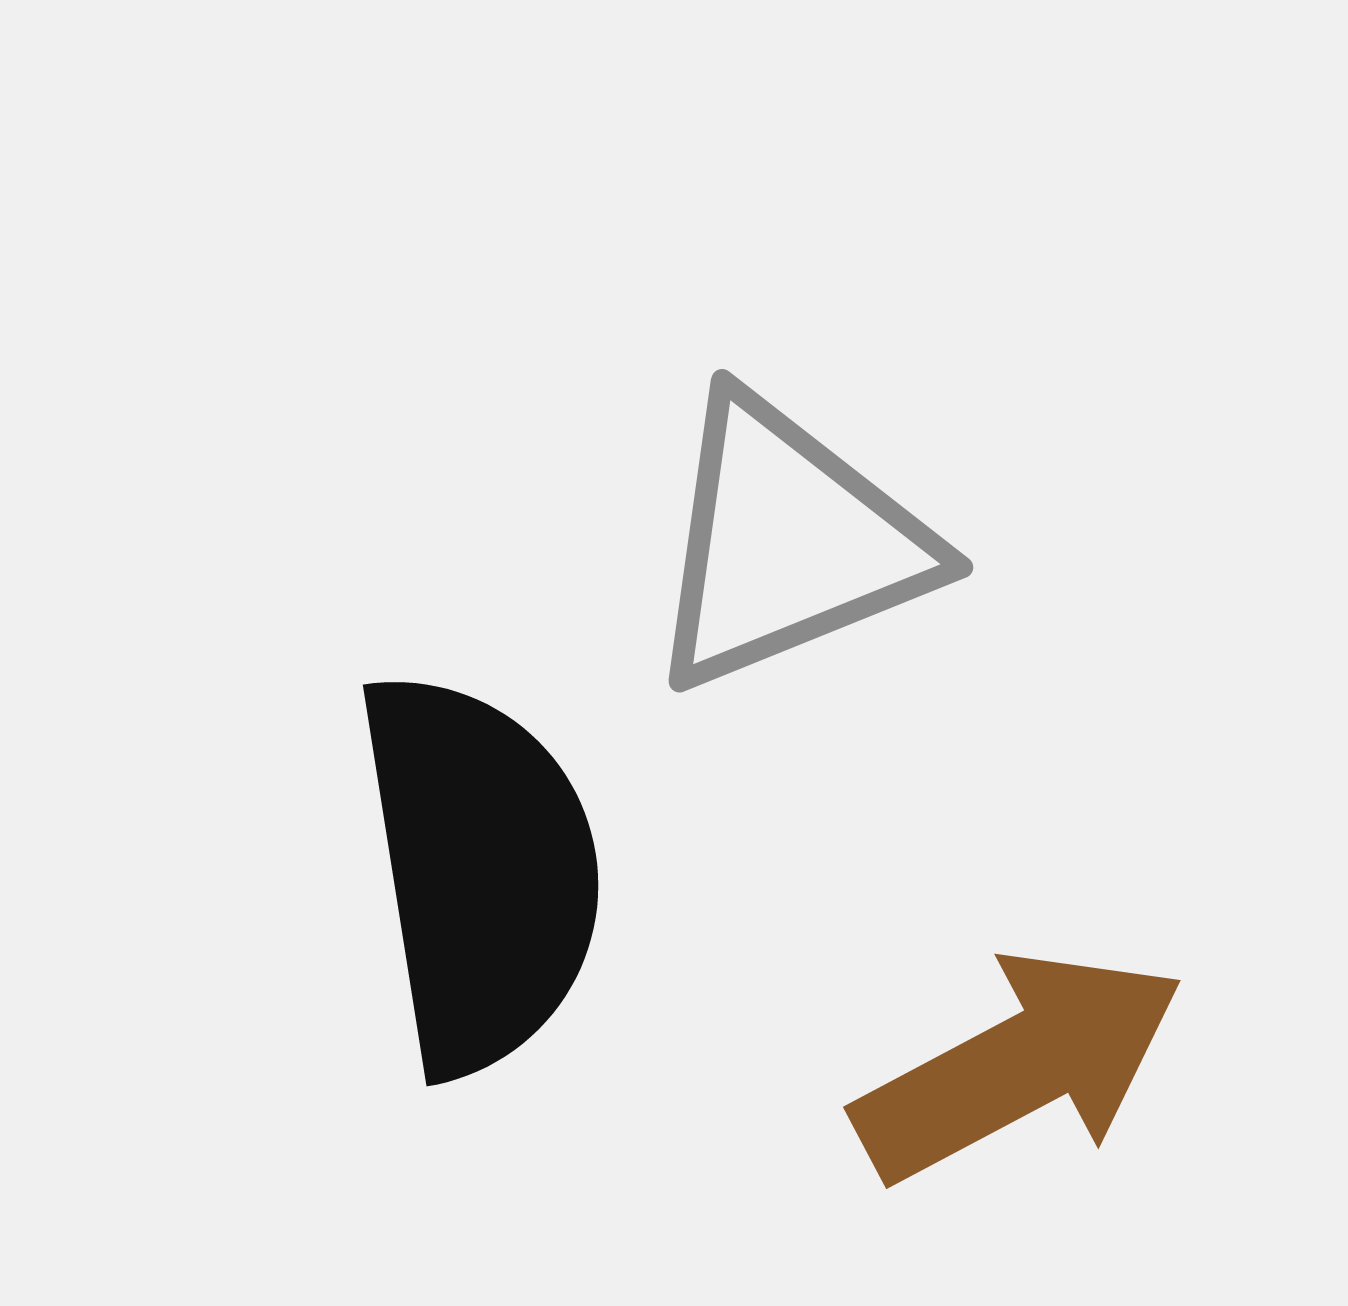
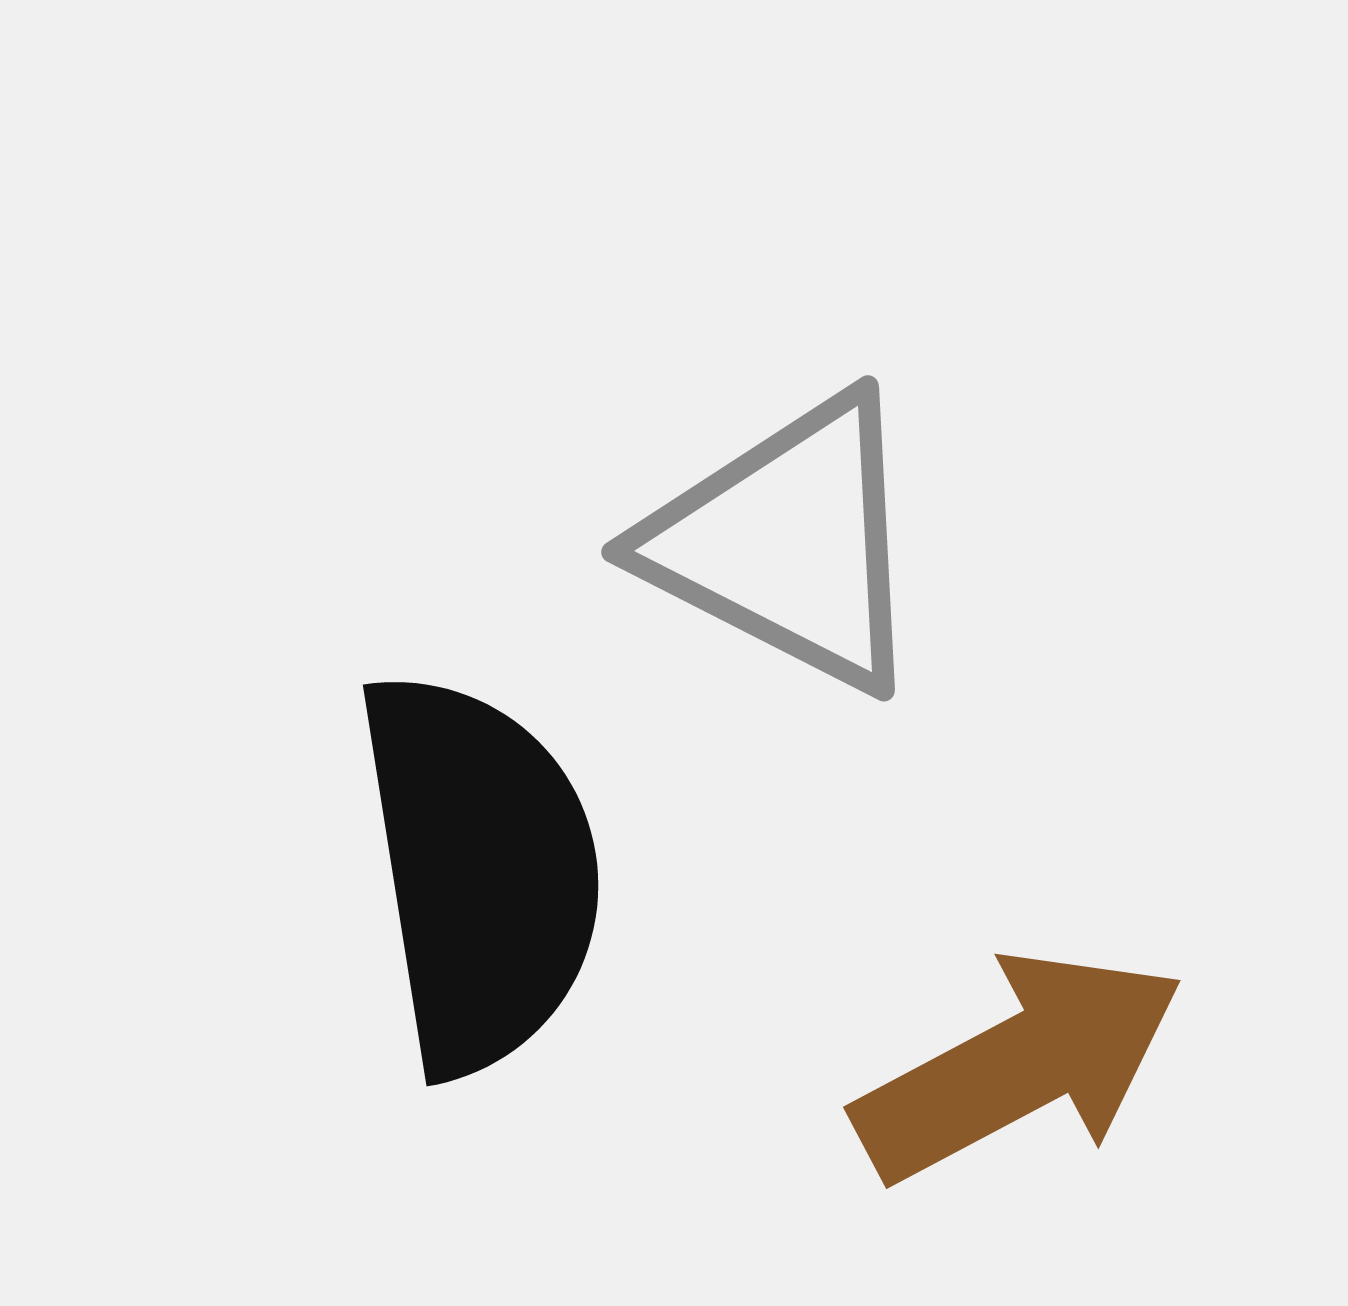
gray triangle: rotated 49 degrees clockwise
